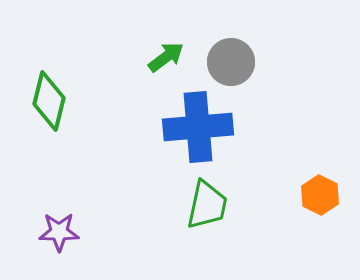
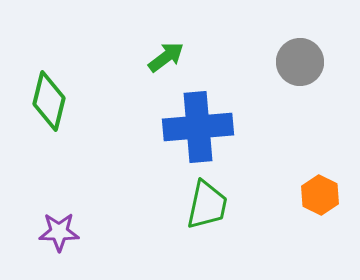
gray circle: moved 69 px right
